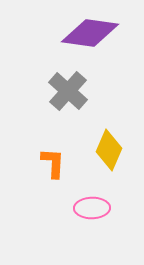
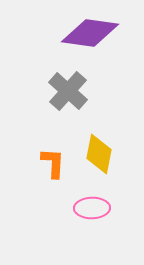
yellow diamond: moved 10 px left, 4 px down; rotated 12 degrees counterclockwise
